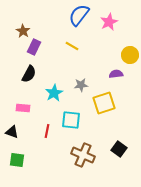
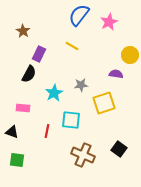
purple rectangle: moved 5 px right, 7 px down
purple semicircle: rotated 16 degrees clockwise
